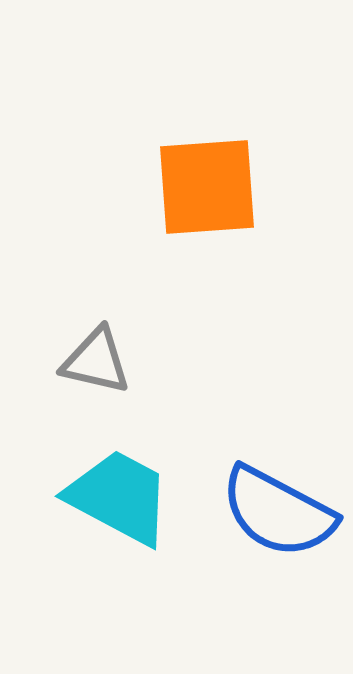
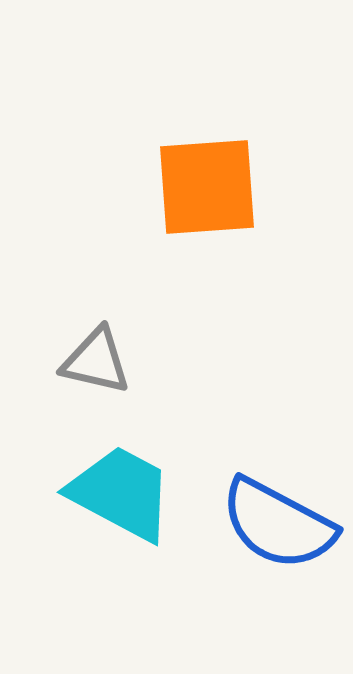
cyan trapezoid: moved 2 px right, 4 px up
blue semicircle: moved 12 px down
